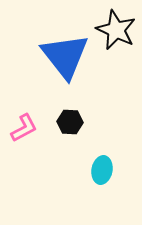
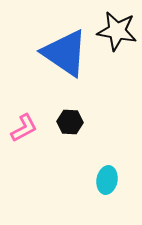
black star: moved 1 px right, 1 px down; rotated 15 degrees counterclockwise
blue triangle: moved 3 px up; rotated 18 degrees counterclockwise
cyan ellipse: moved 5 px right, 10 px down
